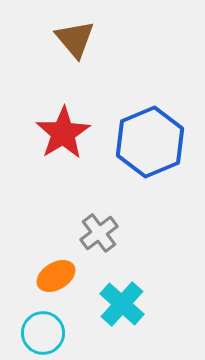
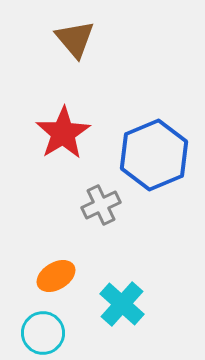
blue hexagon: moved 4 px right, 13 px down
gray cross: moved 2 px right, 28 px up; rotated 12 degrees clockwise
